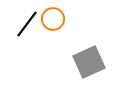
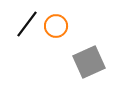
orange circle: moved 3 px right, 7 px down
